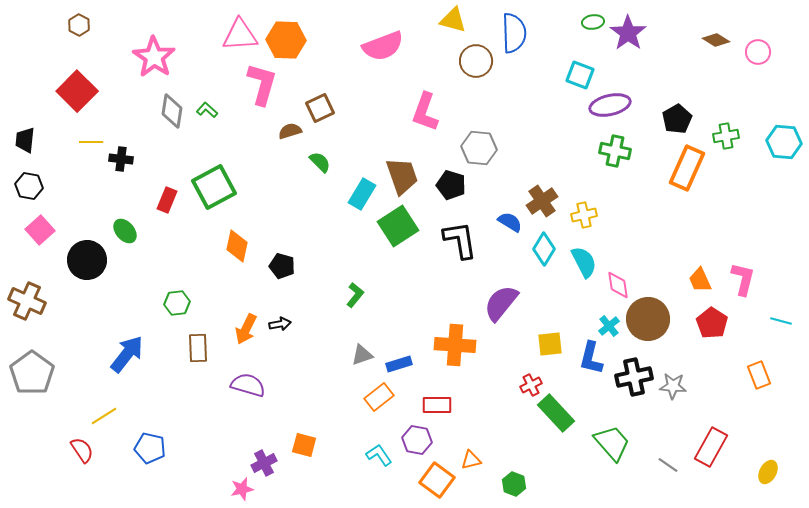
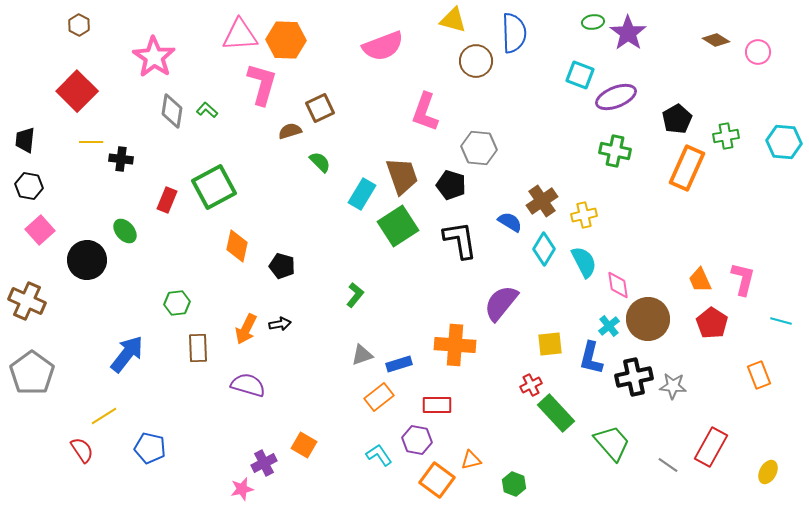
purple ellipse at (610, 105): moved 6 px right, 8 px up; rotated 9 degrees counterclockwise
orange square at (304, 445): rotated 15 degrees clockwise
